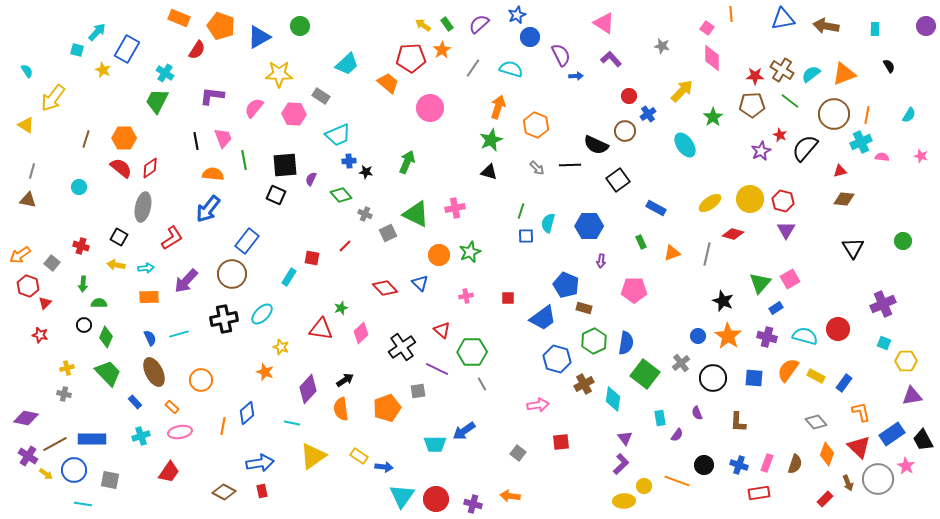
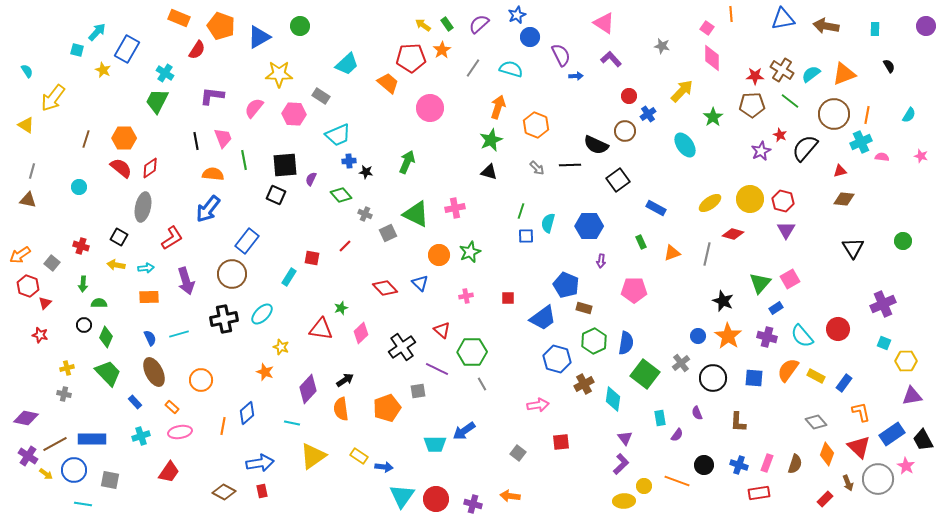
purple arrow at (186, 281): rotated 60 degrees counterclockwise
cyan semicircle at (805, 336): moved 3 px left; rotated 145 degrees counterclockwise
